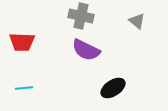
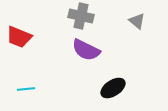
red trapezoid: moved 3 px left, 5 px up; rotated 20 degrees clockwise
cyan line: moved 2 px right, 1 px down
